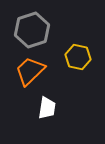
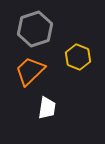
gray hexagon: moved 3 px right, 1 px up
yellow hexagon: rotated 10 degrees clockwise
